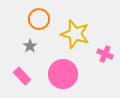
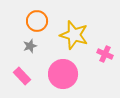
orange circle: moved 2 px left, 2 px down
yellow star: moved 1 px left, 1 px down
gray star: rotated 16 degrees clockwise
